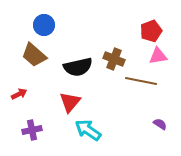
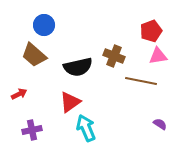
brown cross: moved 3 px up
red triangle: rotated 15 degrees clockwise
cyan arrow: moved 2 px left, 2 px up; rotated 32 degrees clockwise
